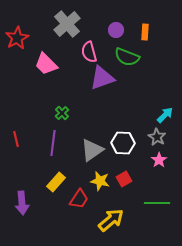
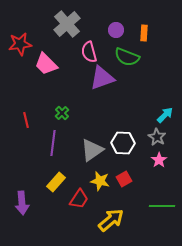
orange rectangle: moved 1 px left, 1 px down
red star: moved 3 px right, 6 px down; rotated 20 degrees clockwise
red line: moved 10 px right, 19 px up
green line: moved 5 px right, 3 px down
